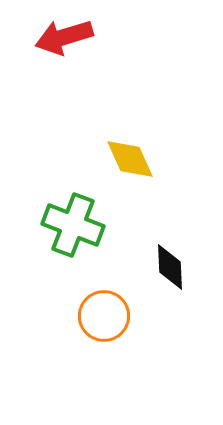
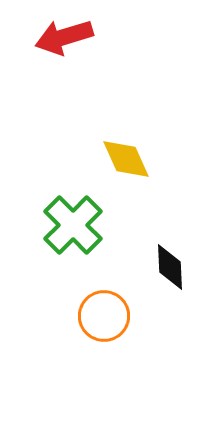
yellow diamond: moved 4 px left
green cross: rotated 24 degrees clockwise
